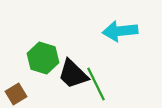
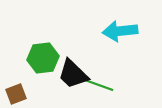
green hexagon: rotated 24 degrees counterclockwise
green line: rotated 44 degrees counterclockwise
brown square: rotated 10 degrees clockwise
